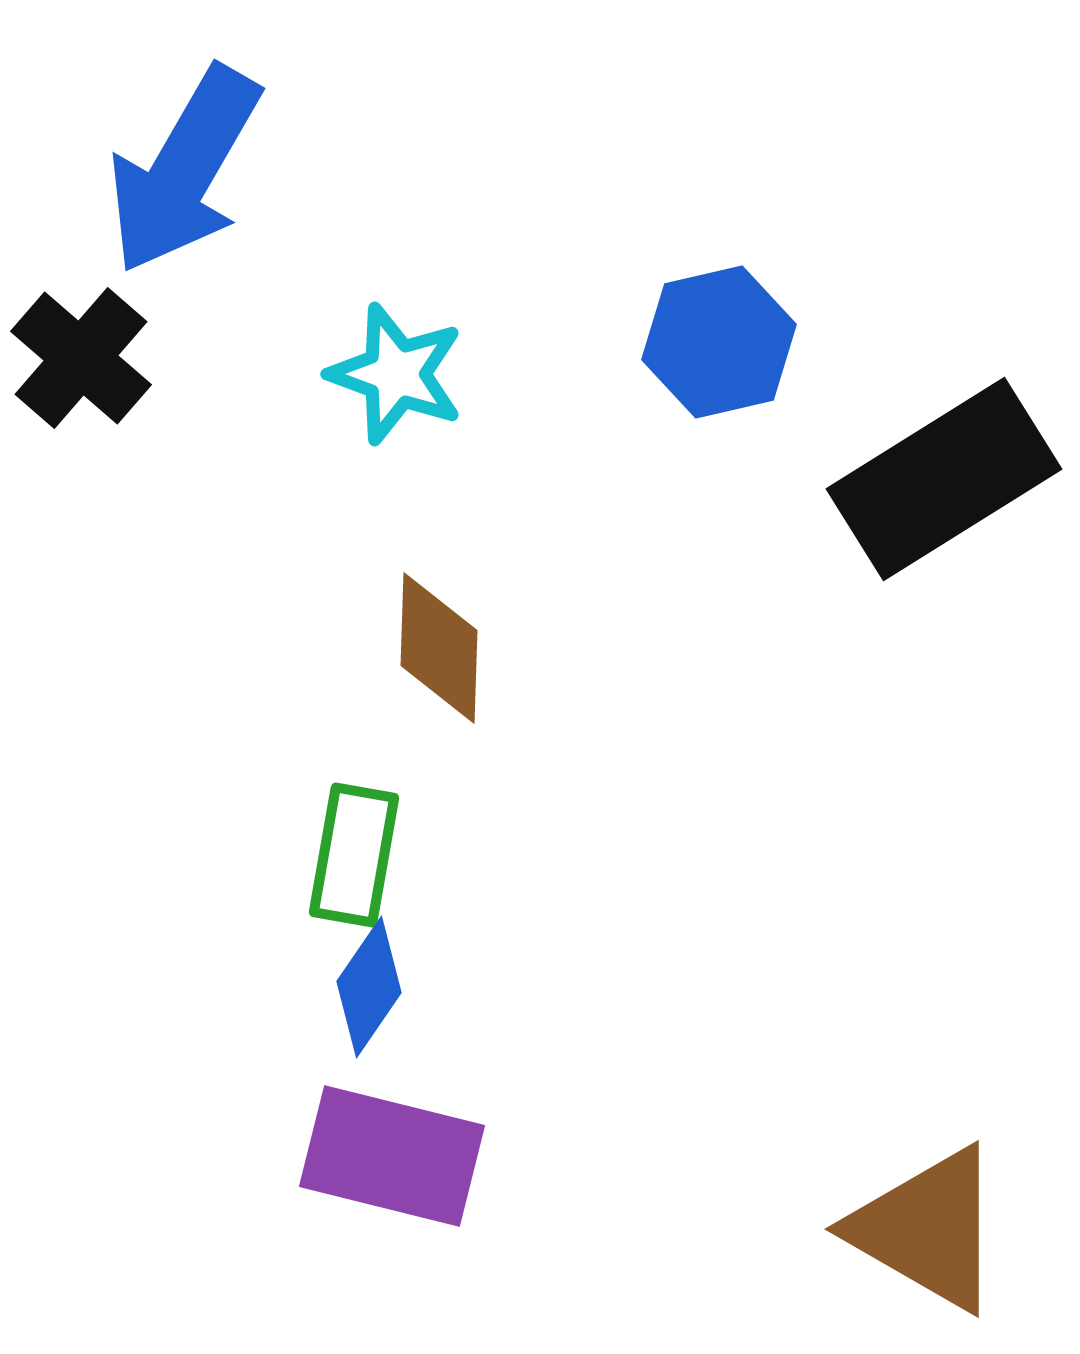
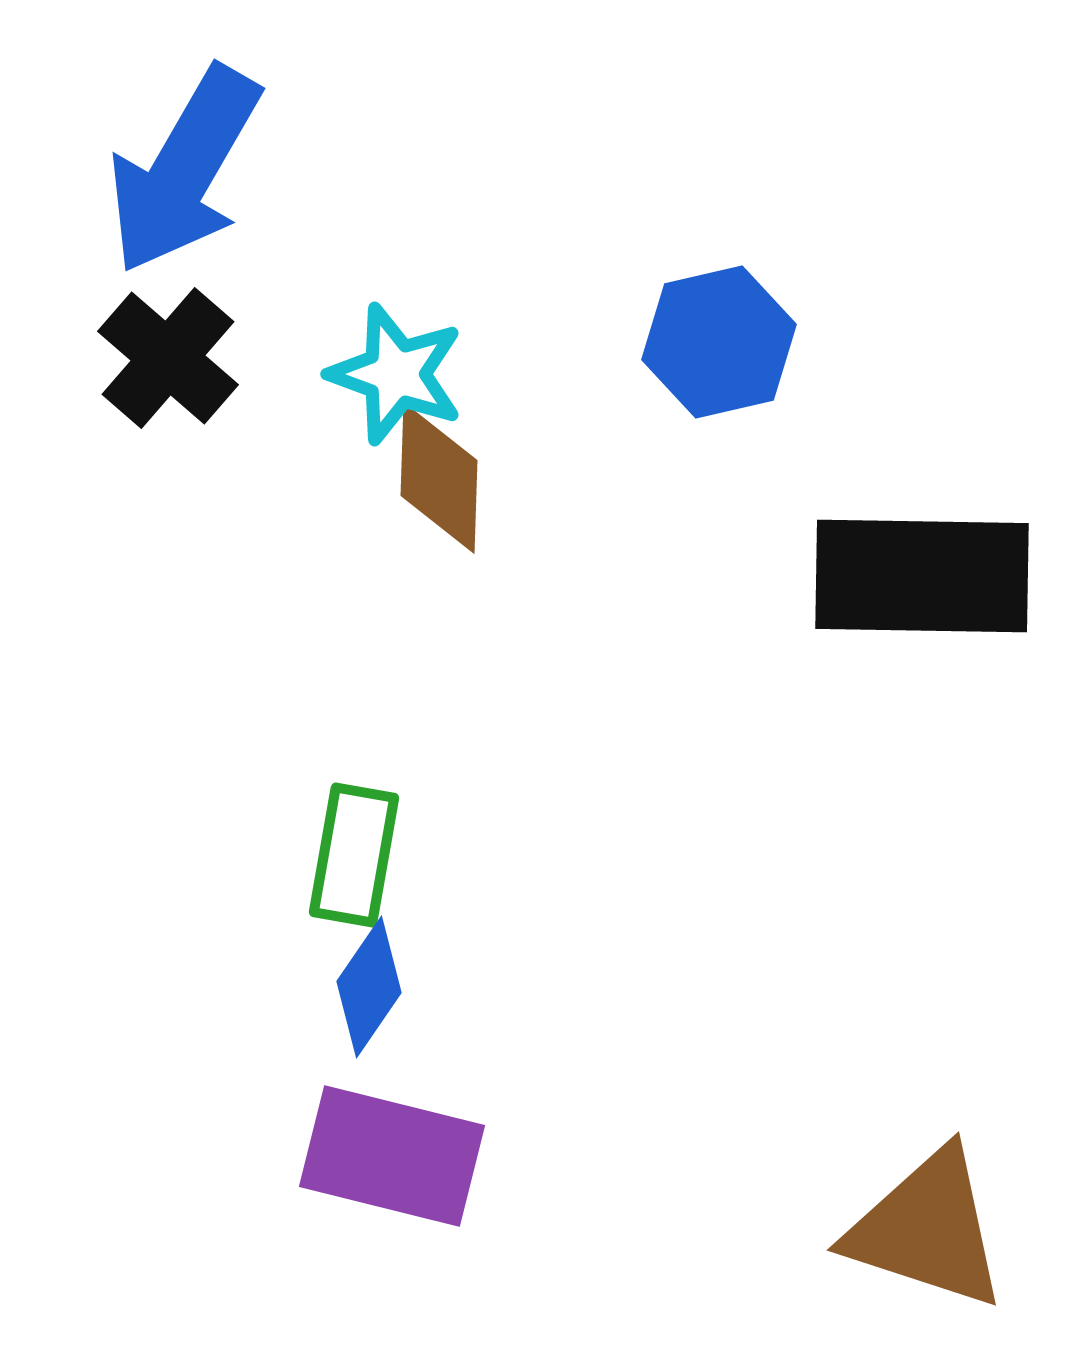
black cross: moved 87 px right
black rectangle: moved 22 px left, 97 px down; rotated 33 degrees clockwise
brown diamond: moved 170 px up
brown triangle: rotated 12 degrees counterclockwise
